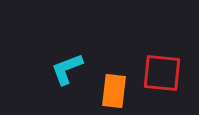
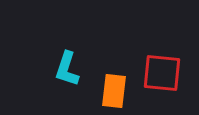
cyan L-shape: rotated 51 degrees counterclockwise
